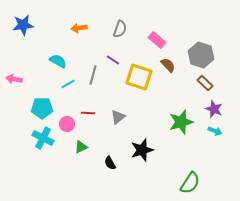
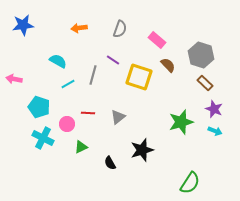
cyan pentagon: moved 3 px left, 1 px up; rotated 20 degrees clockwise
